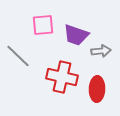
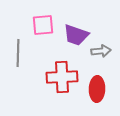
gray line: moved 3 px up; rotated 48 degrees clockwise
red cross: rotated 16 degrees counterclockwise
